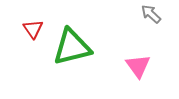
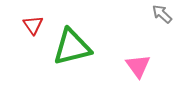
gray arrow: moved 11 px right
red triangle: moved 4 px up
